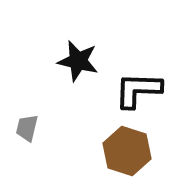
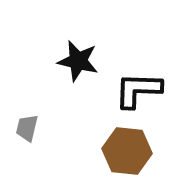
brown hexagon: rotated 12 degrees counterclockwise
